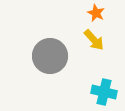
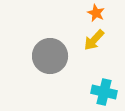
yellow arrow: rotated 85 degrees clockwise
